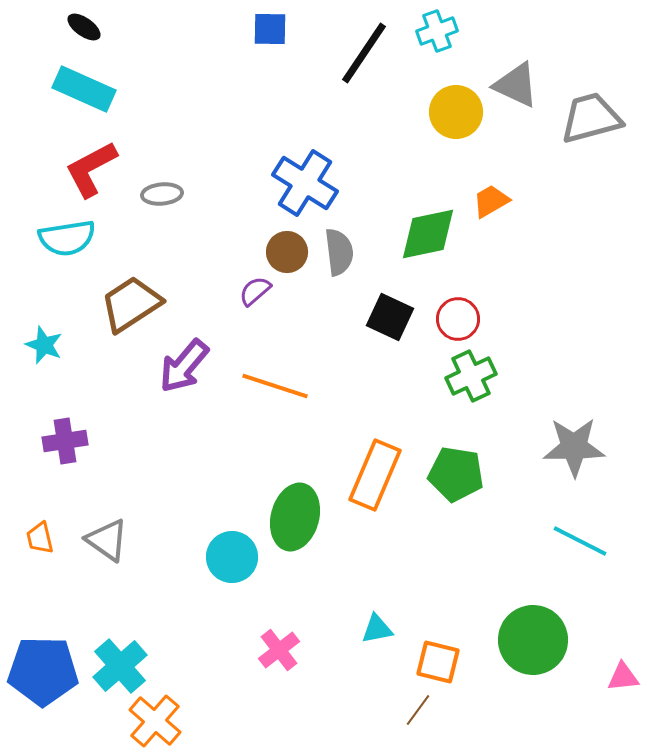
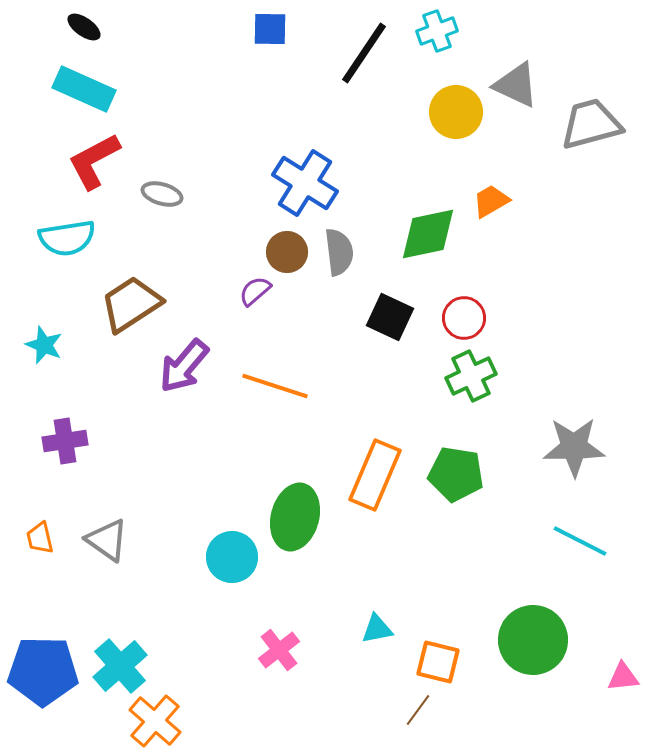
gray trapezoid at (591, 118): moved 6 px down
red L-shape at (91, 169): moved 3 px right, 8 px up
gray ellipse at (162, 194): rotated 21 degrees clockwise
red circle at (458, 319): moved 6 px right, 1 px up
